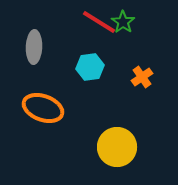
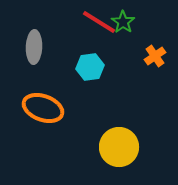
orange cross: moved 13 px right, 21 px up
yellow circle: moved 2 px right
